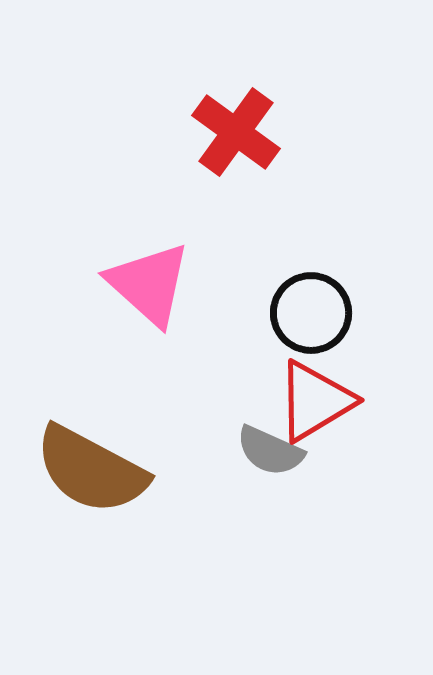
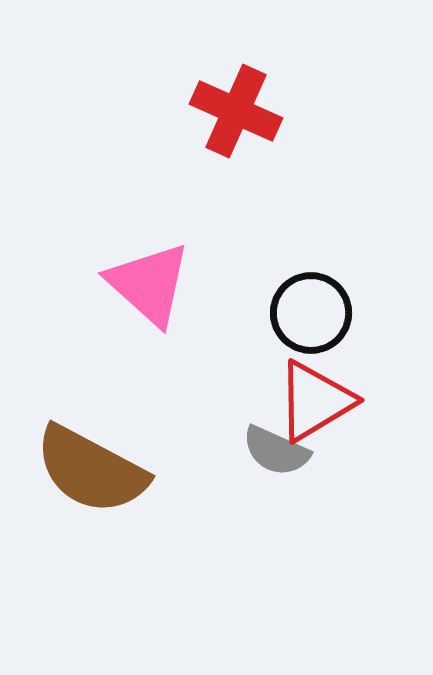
red cross: moved 21 px up; rotated 12 degrees counterclockwise
gray semicircle: moved 6 px right
